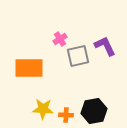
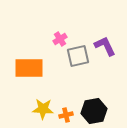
orange cross: rotated 16 degrees counterclockwise
